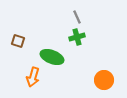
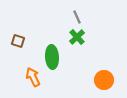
green cross: rotated 28 degrees counterclockwise
green ellipse: rotated 65 degrees clockwise
orange arrow: rotated 138 degrees clockwise
